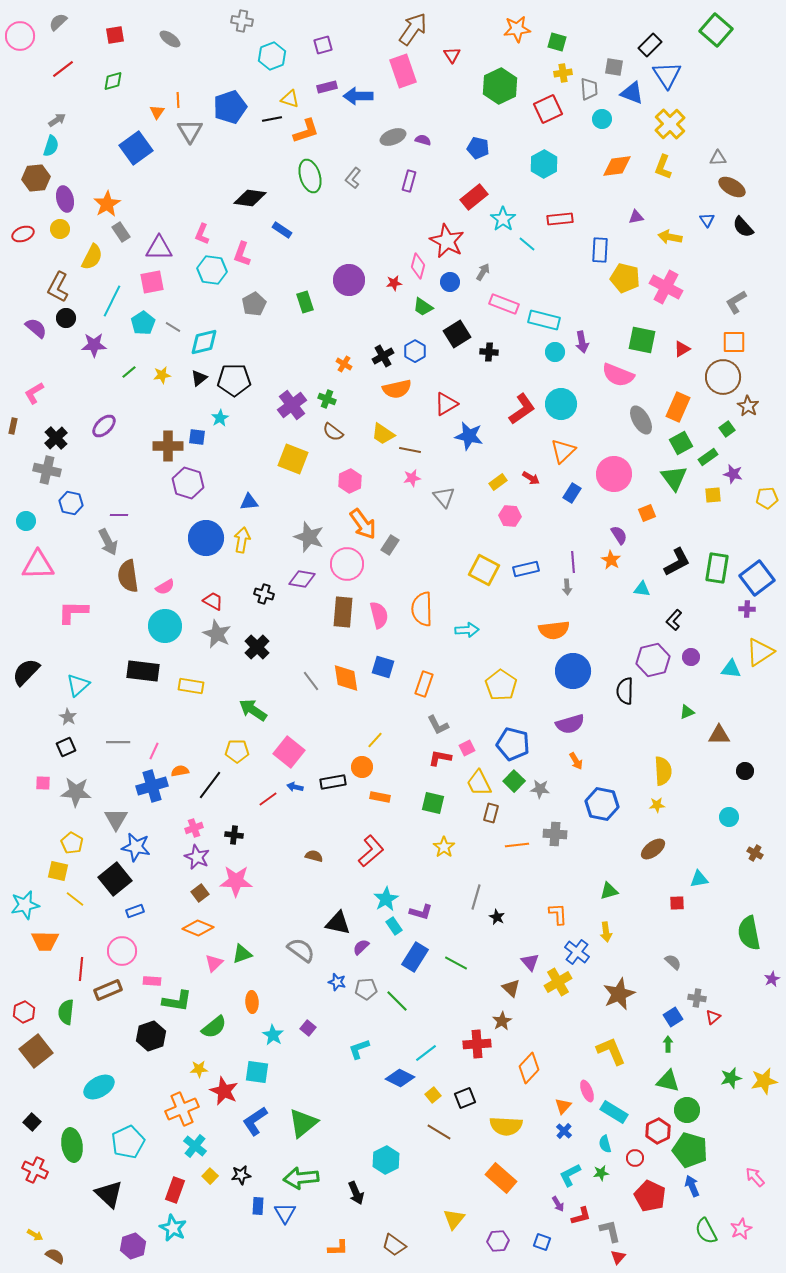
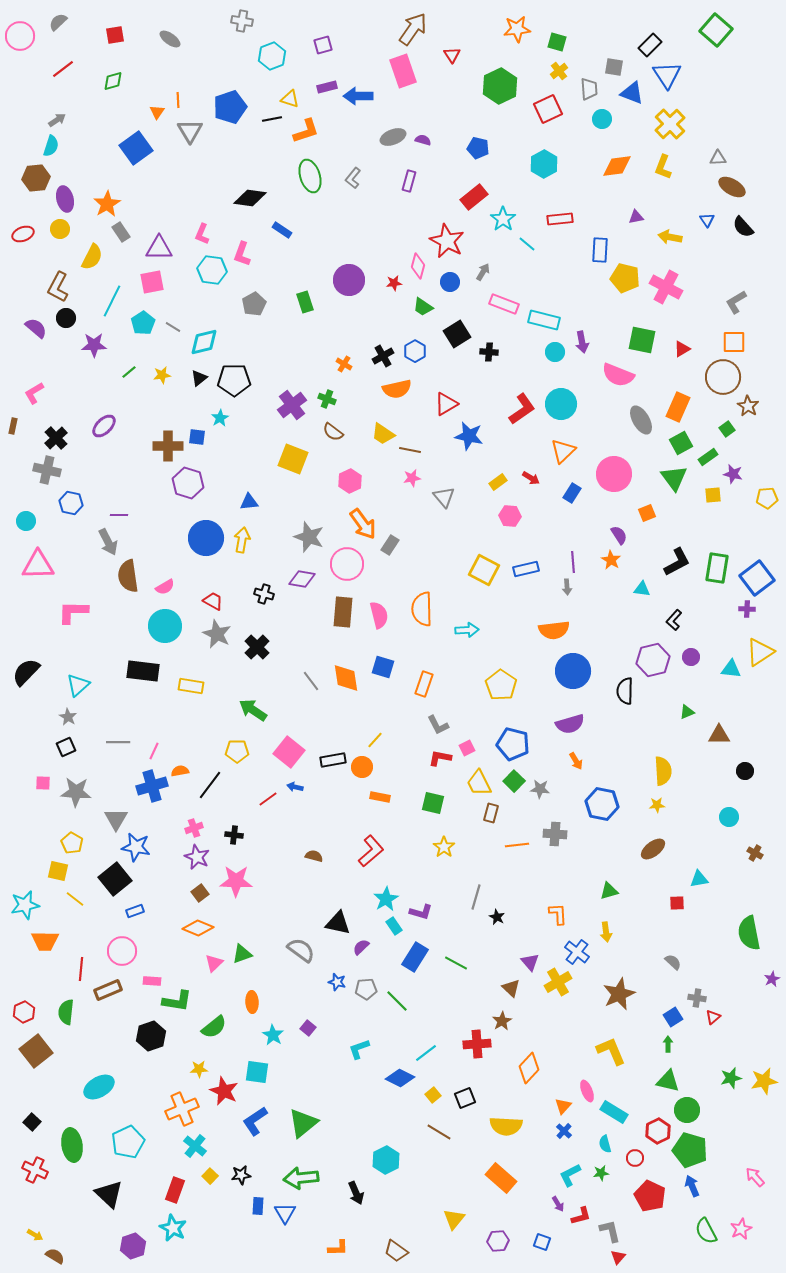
yellow cross at (563, 73): moved 4 px left, 2 px up; rotated 30 degrees counterclockwise
black rectangle at (333, 782): moved 22 px up
brown trapezoid at (394, 1245): moved 2 px right, 6 px down
